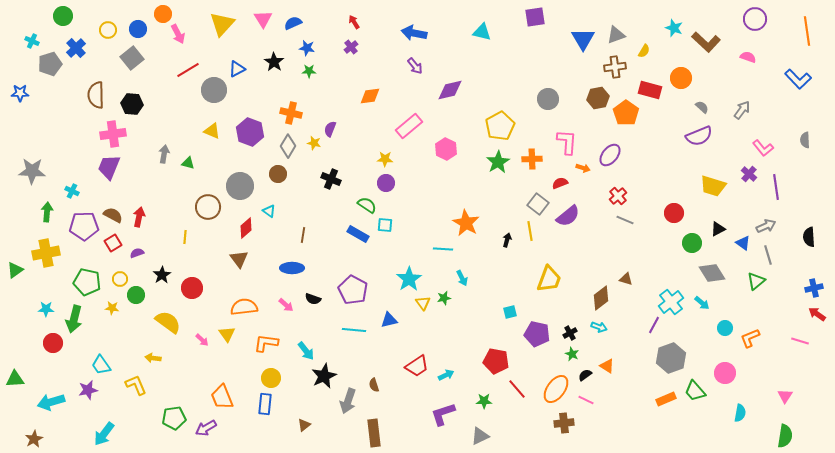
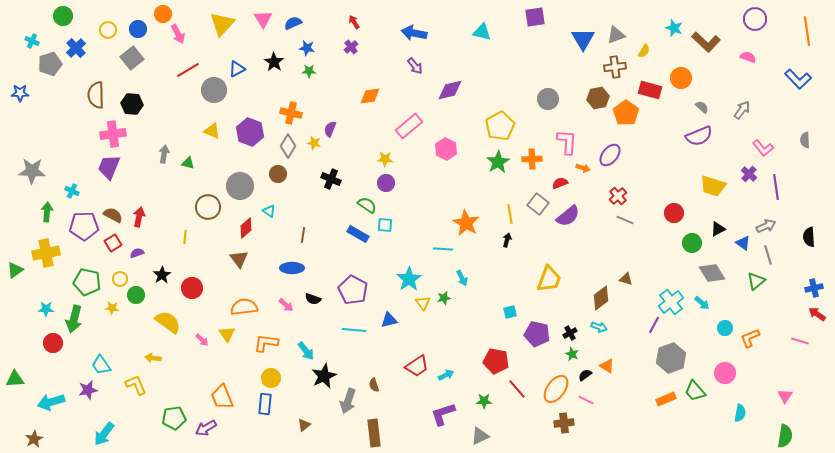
yellow line at (530, 231): moved 20 px left, 17 px up
